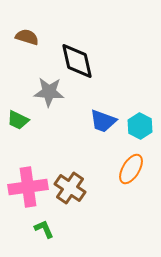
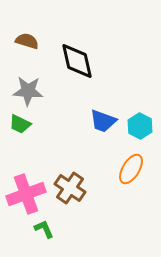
brown semicircle: moved 4 px down
gray star: moved 21 px left, 1 px up
green trapezoid: moved 2 px right, 4 px down
pink cross: moved 2 px left, 7 px down; rotated 12 degrees counterclockwise
